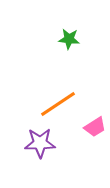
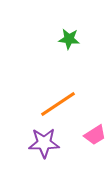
pink trapezoid: moved 8 px down
purple star: moved 4 px right
